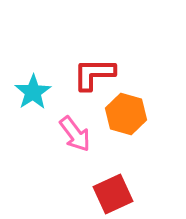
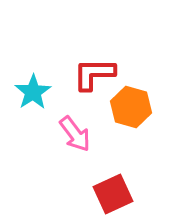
orange hexagon: moved 5 px right, 7 px up
